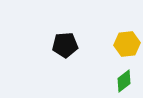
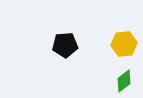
yellow hexagon: moved 3 px left
